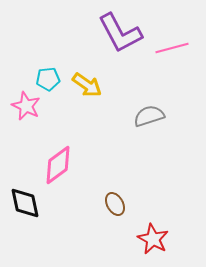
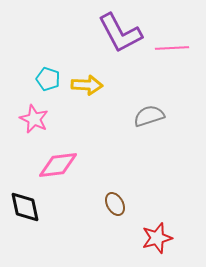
pink line: rotated 12 degrees clockwise
cyan pentagon: rotated 25 degrees clockwise
yellow arrow: rotated 32 degrees counterclockwise
pink star: moved 8 px right, 13 px down
pink diamond: rotated 30 degrees clockwise
black diamond: moved 4 px down
red star: moved 4 px right, 1 px up; rotated 28 degrees clockwise
